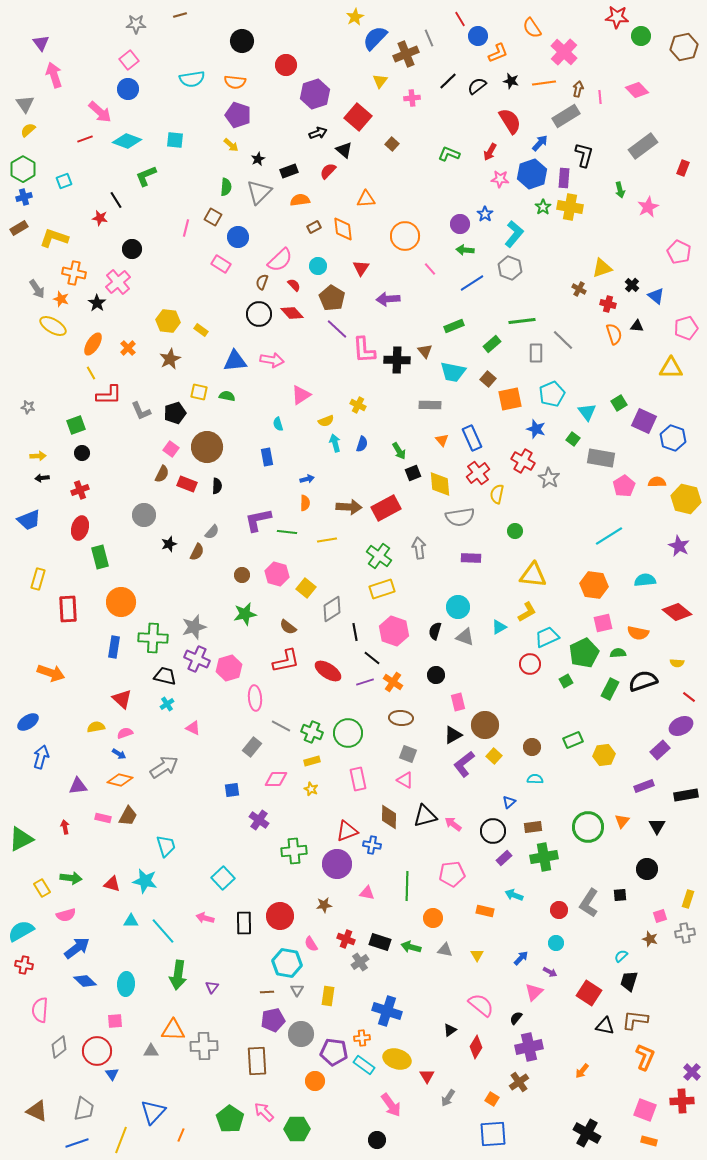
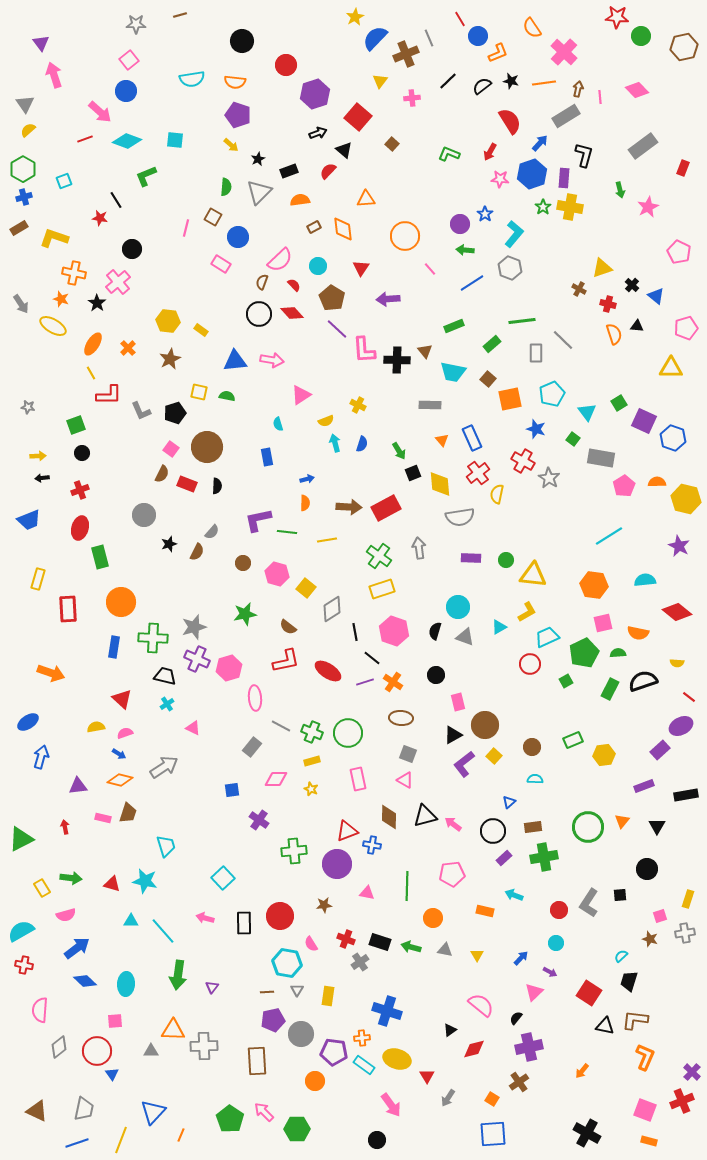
black semicircle at (477, 86): moved 5 px right
blue circle at (128, 89): moved 2 px left, 2 px down
gray arrow at (37, 289): moved 16 px left, 15 px down
green circle at (515, 531): moved 9 px left, 29 px down
brown circle at (242, 575): moved 1 px right, 12 px up
brown trapezoid at (128, 816): moved 3 px up; rotated 10 degrees counterclockwise
red diamond at (476, 1047): moved 2 px left, 2 px down; rotated 45 degrees clockwise
red cross at (682, 1101): rotated 20 degrees counterclockwise
